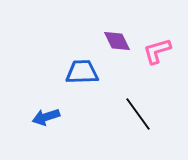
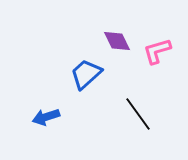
blue trapezoid: moved 4 px right, 2 px down; rotated 40 degrees counterclockwise
